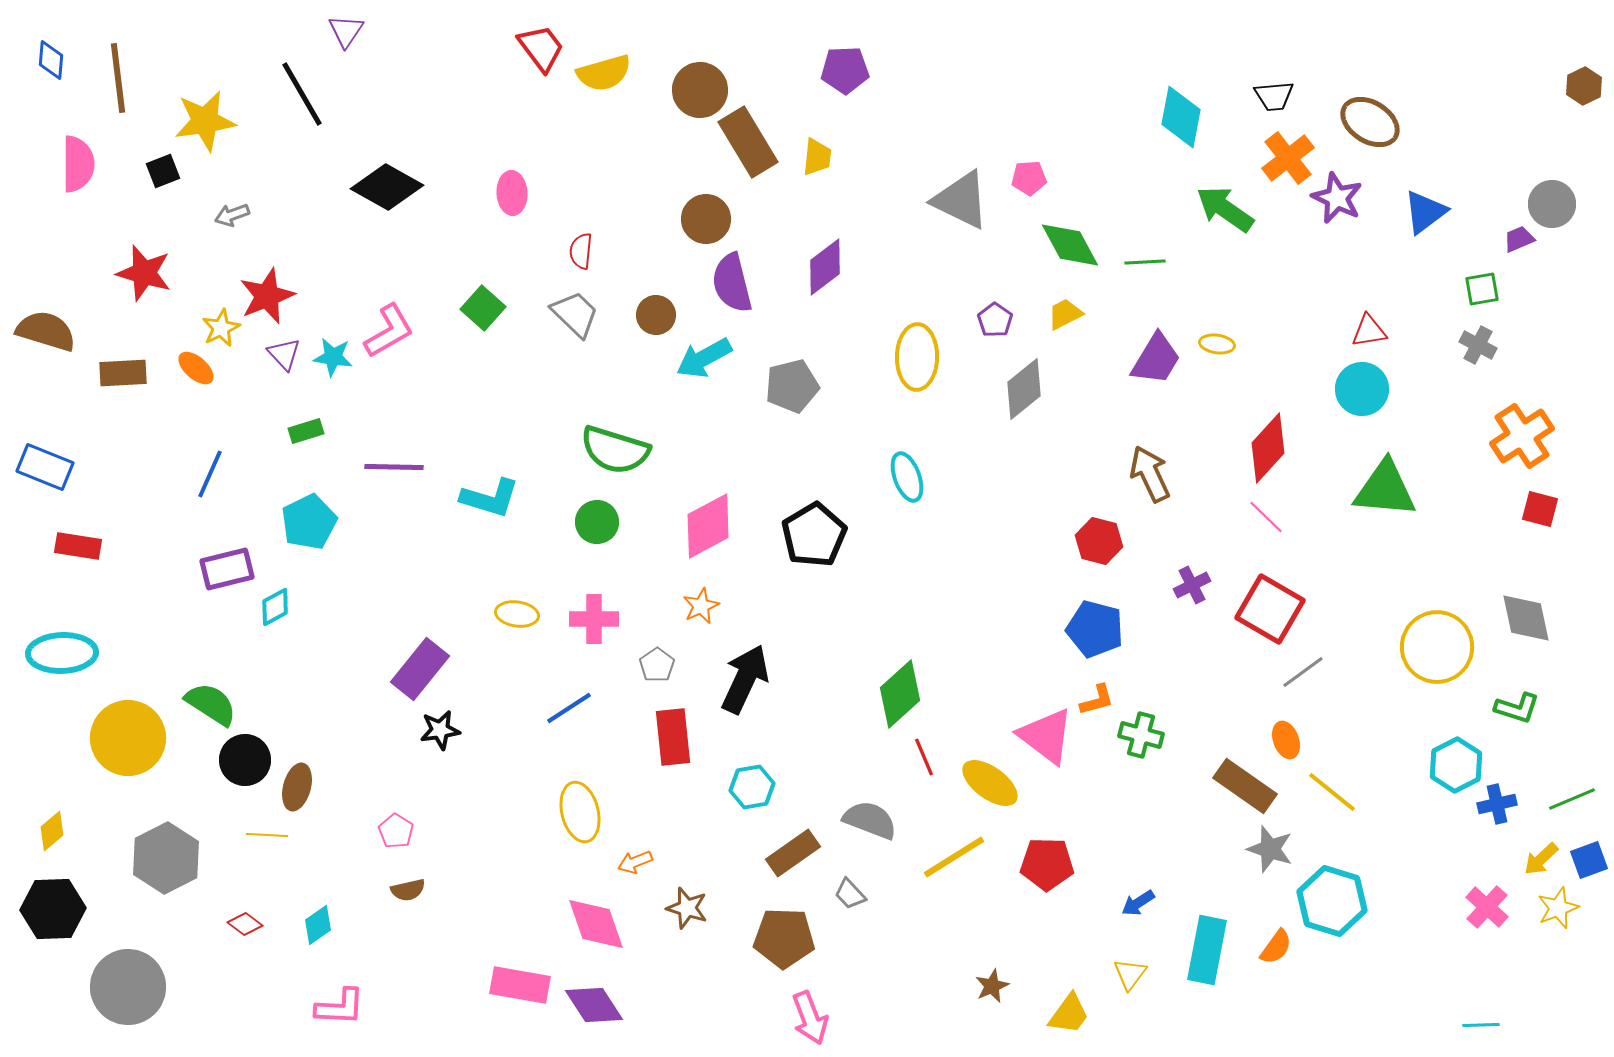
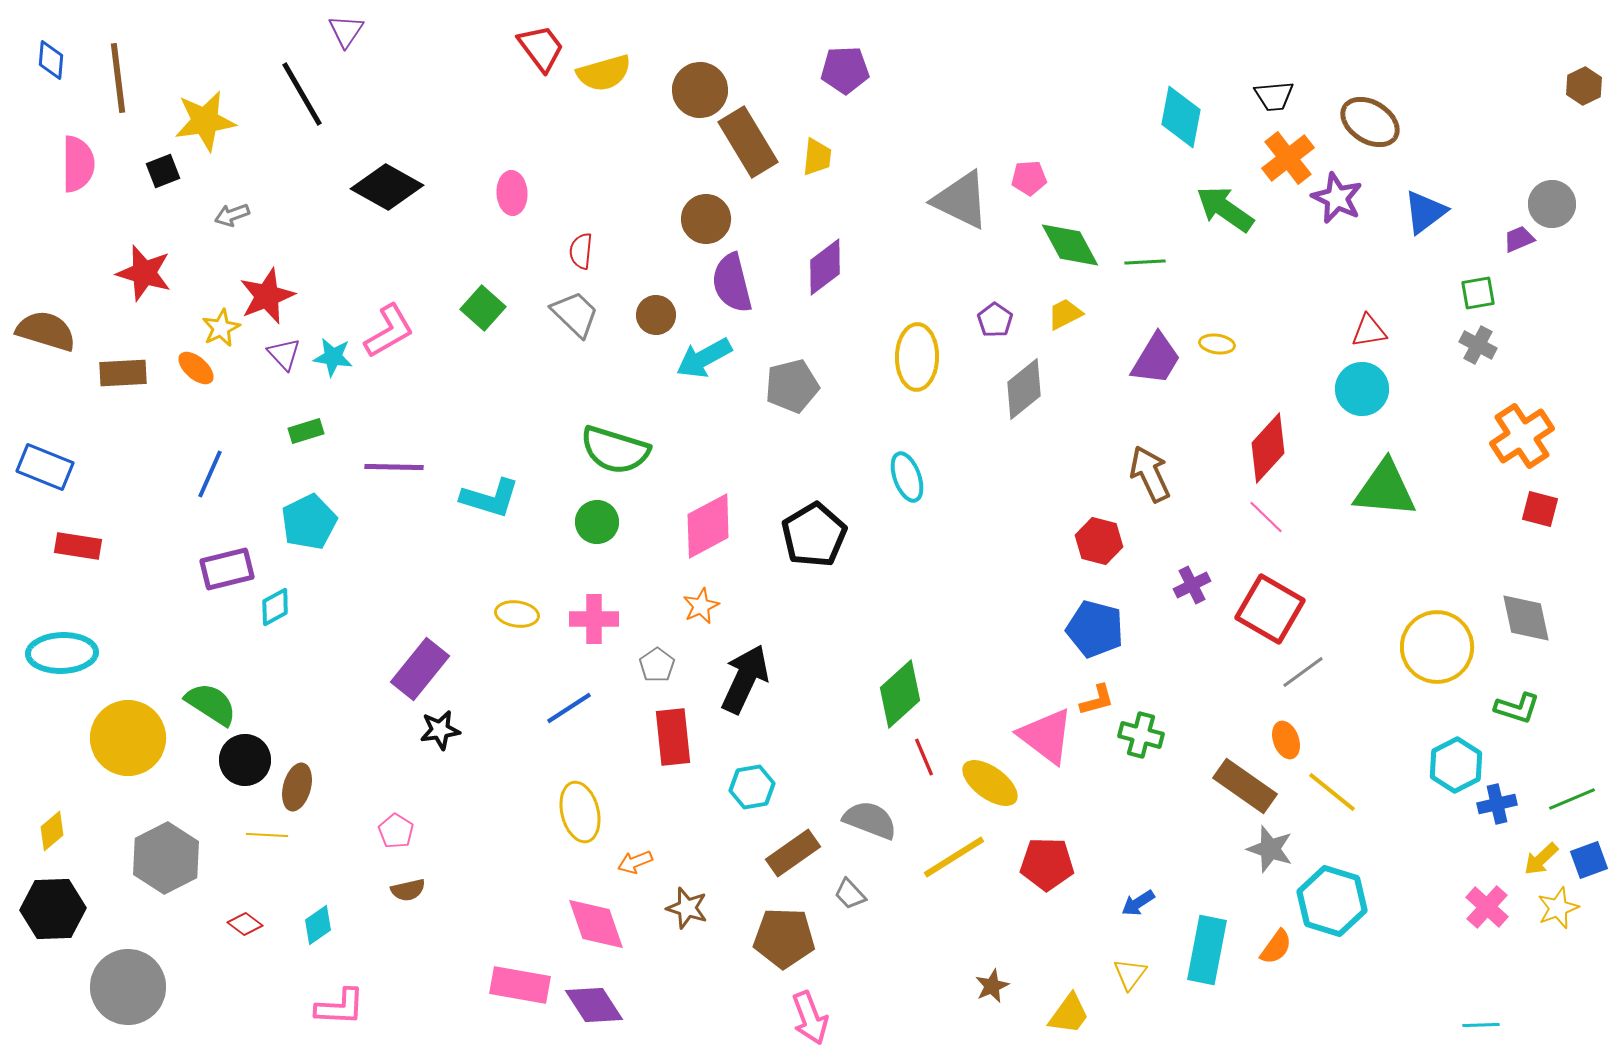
green square at (1482, 289): moved 4 px left, 4 px down
